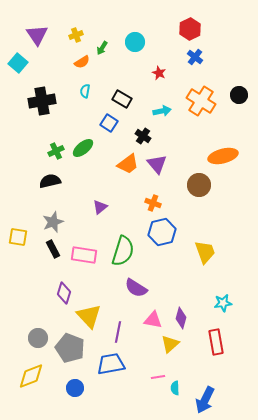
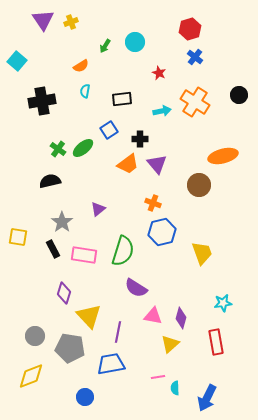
red hexagon at (190, 29): rotated 10 degrees clockwise
purple triangle at (37, 35): moved 6 px right, 15 px up
yellow cross at (76, 35): moved 5 px left, 13 px up
green arrow at (102, 48): moved 3 px right, 2 px up
orange semicircle at (82, 62): moved 1 px left, 4 px down
cyan square at (18, 63): moved 1 px left, 2 px up
black rectangle at (122, 99): rotated 36 degrees counterclockwise
orange cross at (201, 101): moved 6 px left, 1 px down
blue square at (109, 123): moved 7 px down; rotated 24 degrees clockwise
black cross at (143, 136): moved 3 px left, 3 px down; rotated 35 degrees counterclockwise
green cross at (56, 151): moved 2 px right, 2 px up; rotated 28 degrees counterclockwise
purple triangle at (100, 207): moved 2 px left, 2 px down
gray star at (53, 222): moved 9 px right; rotated 15 degrees counterclockwise
yellow trapezoid at (205, 252): moved 3 px left, 1 px down
pink triangle at (153, 320): moved 4 px up
gray circle at (38, 338): moved 3 px left, 2 px up
gray pentagon at (70, 348): rotated 12 degrees counterclockwise
blue circle at (75, 388): moved 10 px right, 9 px down
blue arrow at (205, 400): moved 2 px right, 2 px up
